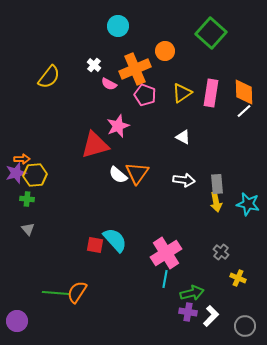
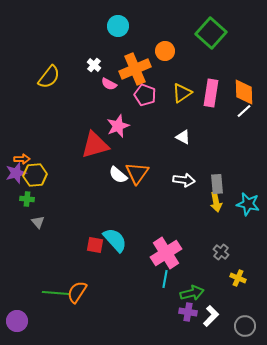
gray triangle: moved 10 px right, 7 px up
